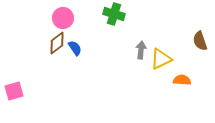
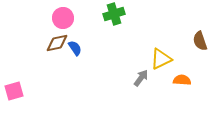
green cross: rotated 35 degrees counterclockwise
brown diamond: rotated 25 degrees clockwise
gray arrow: moved 28 px down; rotated 30 degrees clockwise
